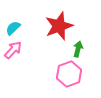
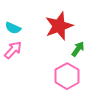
cyan semicircle: rotated 112 degrees counterclockwise
green arrow: rotated 21 degrees clockwise
pink hexagon: moved 2 px left, 2 px down; rotated 10 degrees counterclockwise
